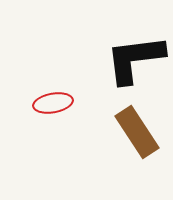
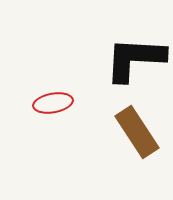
black L-shape: rotated 10 degrees clockwise
